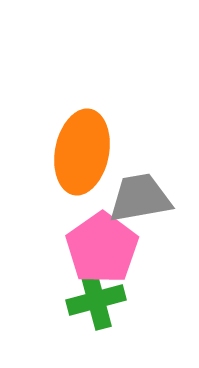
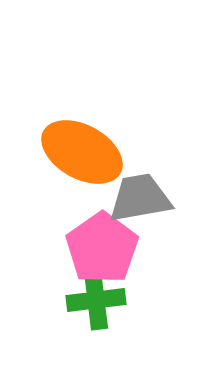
orange ellipse: rotated 72 degrees counterclockwise
green cross: rotated 8 degrees clockwise
